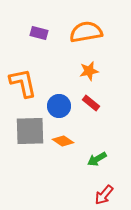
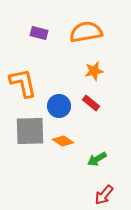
orange star: moved 5 px right
